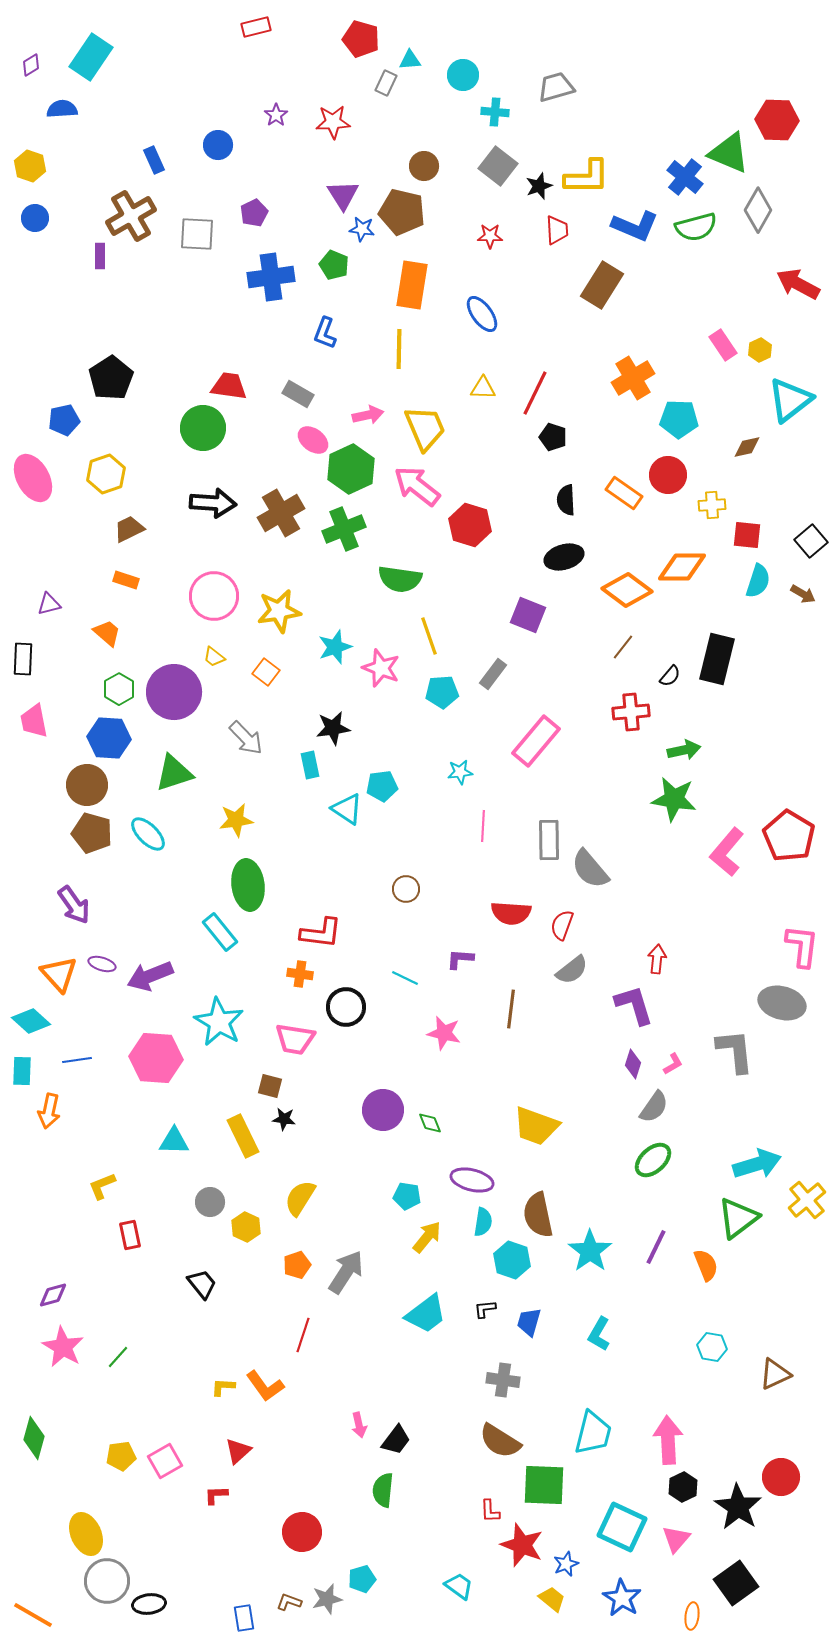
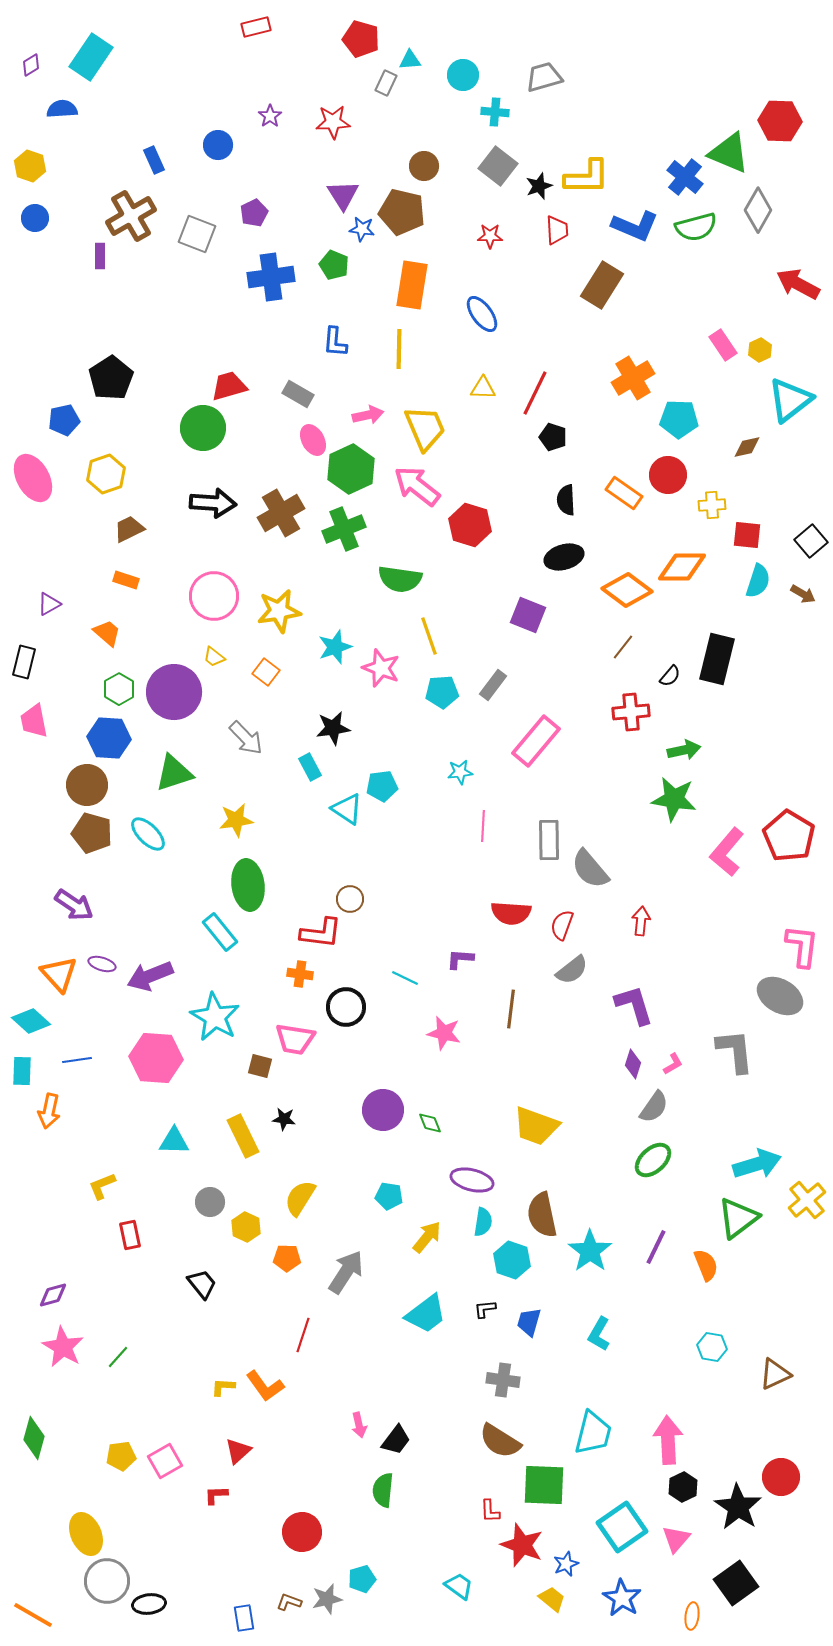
gray trapezoid at (556, 87): moved 12 px left, 10 px up
purple star at (276, 115): moved 6 px left, 1 px down
red hexagon at (777, 120): moved 3 px right, 1 px down
gray square at (197, 234): rotated 18 degrees clockwise
blue L-shape at (325, 333): moved 10 px right, 9 px down; rotated 16 degrees counterclockwise
red trapezoid at (229, 386): rotated 24 degrees counterclockwise
pink ellipse at (313, 440): rotated 24 degrees clockwise
purple triangle at (49, 604): rotated 15 degrees counterclockwise
black rectangle at (23, 659): moved 1 px right, 3 px down; rotated 12 degrees clockwise
gray rectangle at (493, 674): moved 11 px down
cyan rectangle at (310, 765): moved 2 px down; rotated 16 degrees counterclockwise
brown circle at (406, 889): moved 56 px left, 10 px down
purple arrow at (74, 905): rotated 21 degrees counterclockwise
red arrow at (657, 959): moved 16 px left, 38 px up
gray ellipse at (782, 1003): moved 2 px left, 7 px up; rotated 15 degrees clockwise
cyan star at (219, 1022): moved 4 px left, 5 px up
brown square at (270, 1086): moved 10 px left, 20 px up
cyan pentagon at (407, 1196): moved 18 px left
brown semicircle at (538, 1215): moved 4 px right
orange pentagon at (297, 1265): moved 10 px left, 7 px up; rotated 20 degrees clockwise
cyan square at (622, 1527): rotated 30 degrees clockwise
